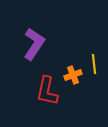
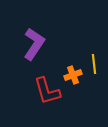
red L-shape: rotated 28 degrees counterclockwise
